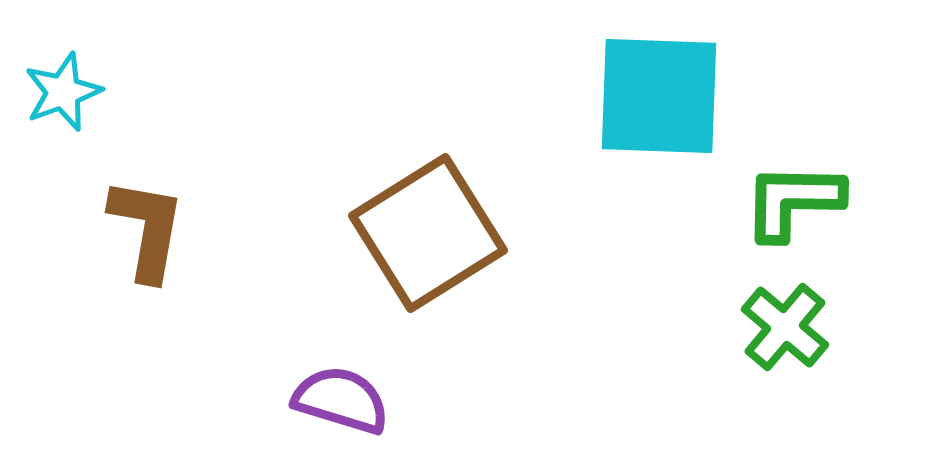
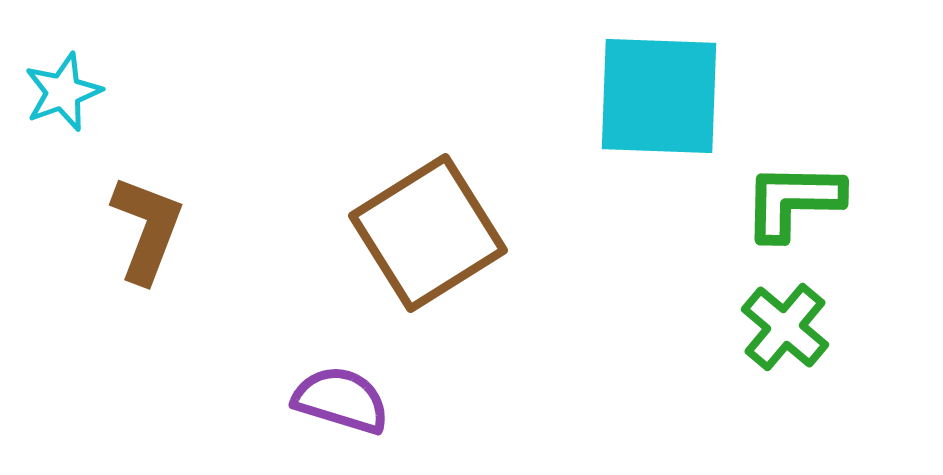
brown L-shape: rotated 11 degrees clockwise
